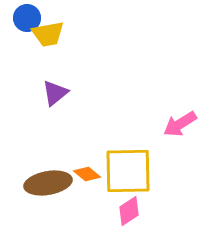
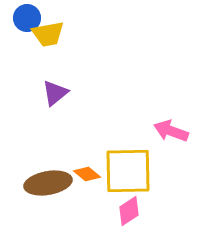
pink arrow: moved 9 px left, 7 px down; rotated 52 degrees clockwise
